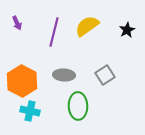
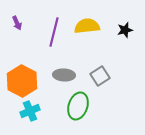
yellow semicircle: rotated 30 degrees clockwise
black star: moved 2 px left; rotated 14 degrees clockwise
gray square: moved 5 px left, 1 px down
green ellipse: rotated 20 degrees clockwise
cyan cross: rotated 36 degrees counterclockwise
